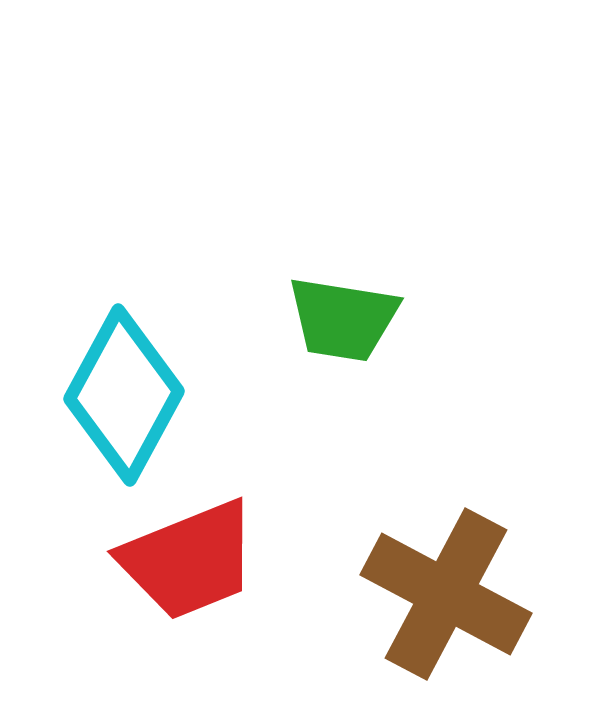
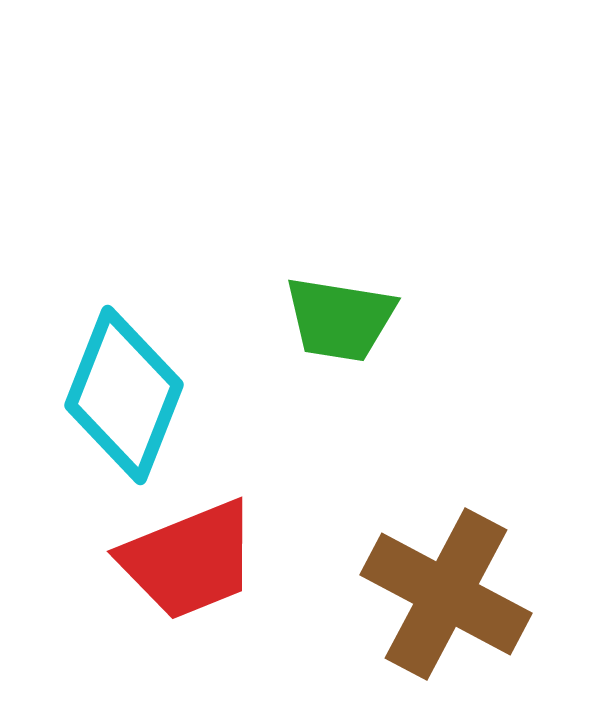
green trapezoid: moved 3 px left
cyan diamond: rotated 7 degrees counterclockwise
